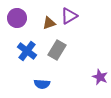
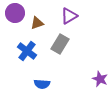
purple circle: moved 2 px left, 5 px up
brown triangle: moved 12 px left
gray rectangle: moved 3 px right, 6 px up
purple star: moved 2 px down
